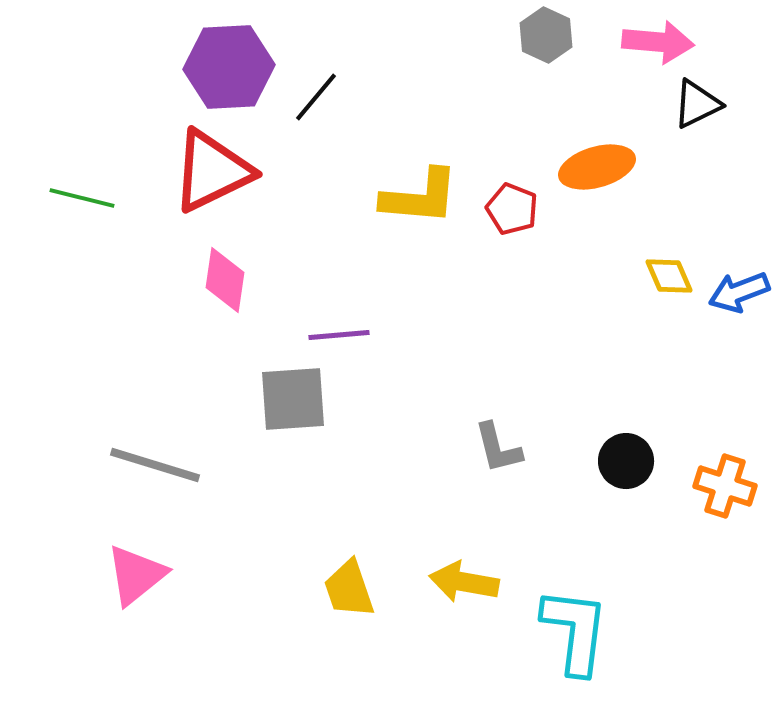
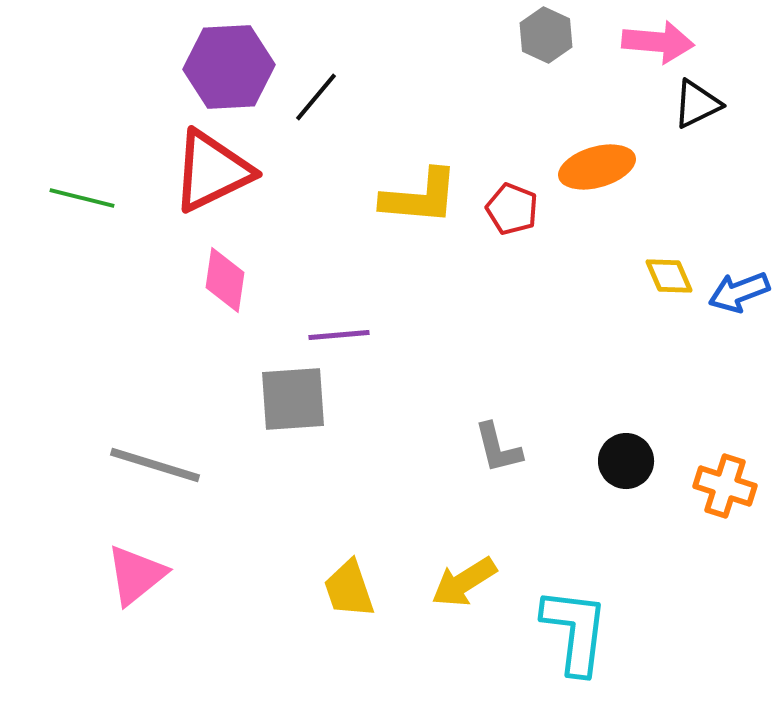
yellow arrow: rotated 42 degrees counterclockwise
